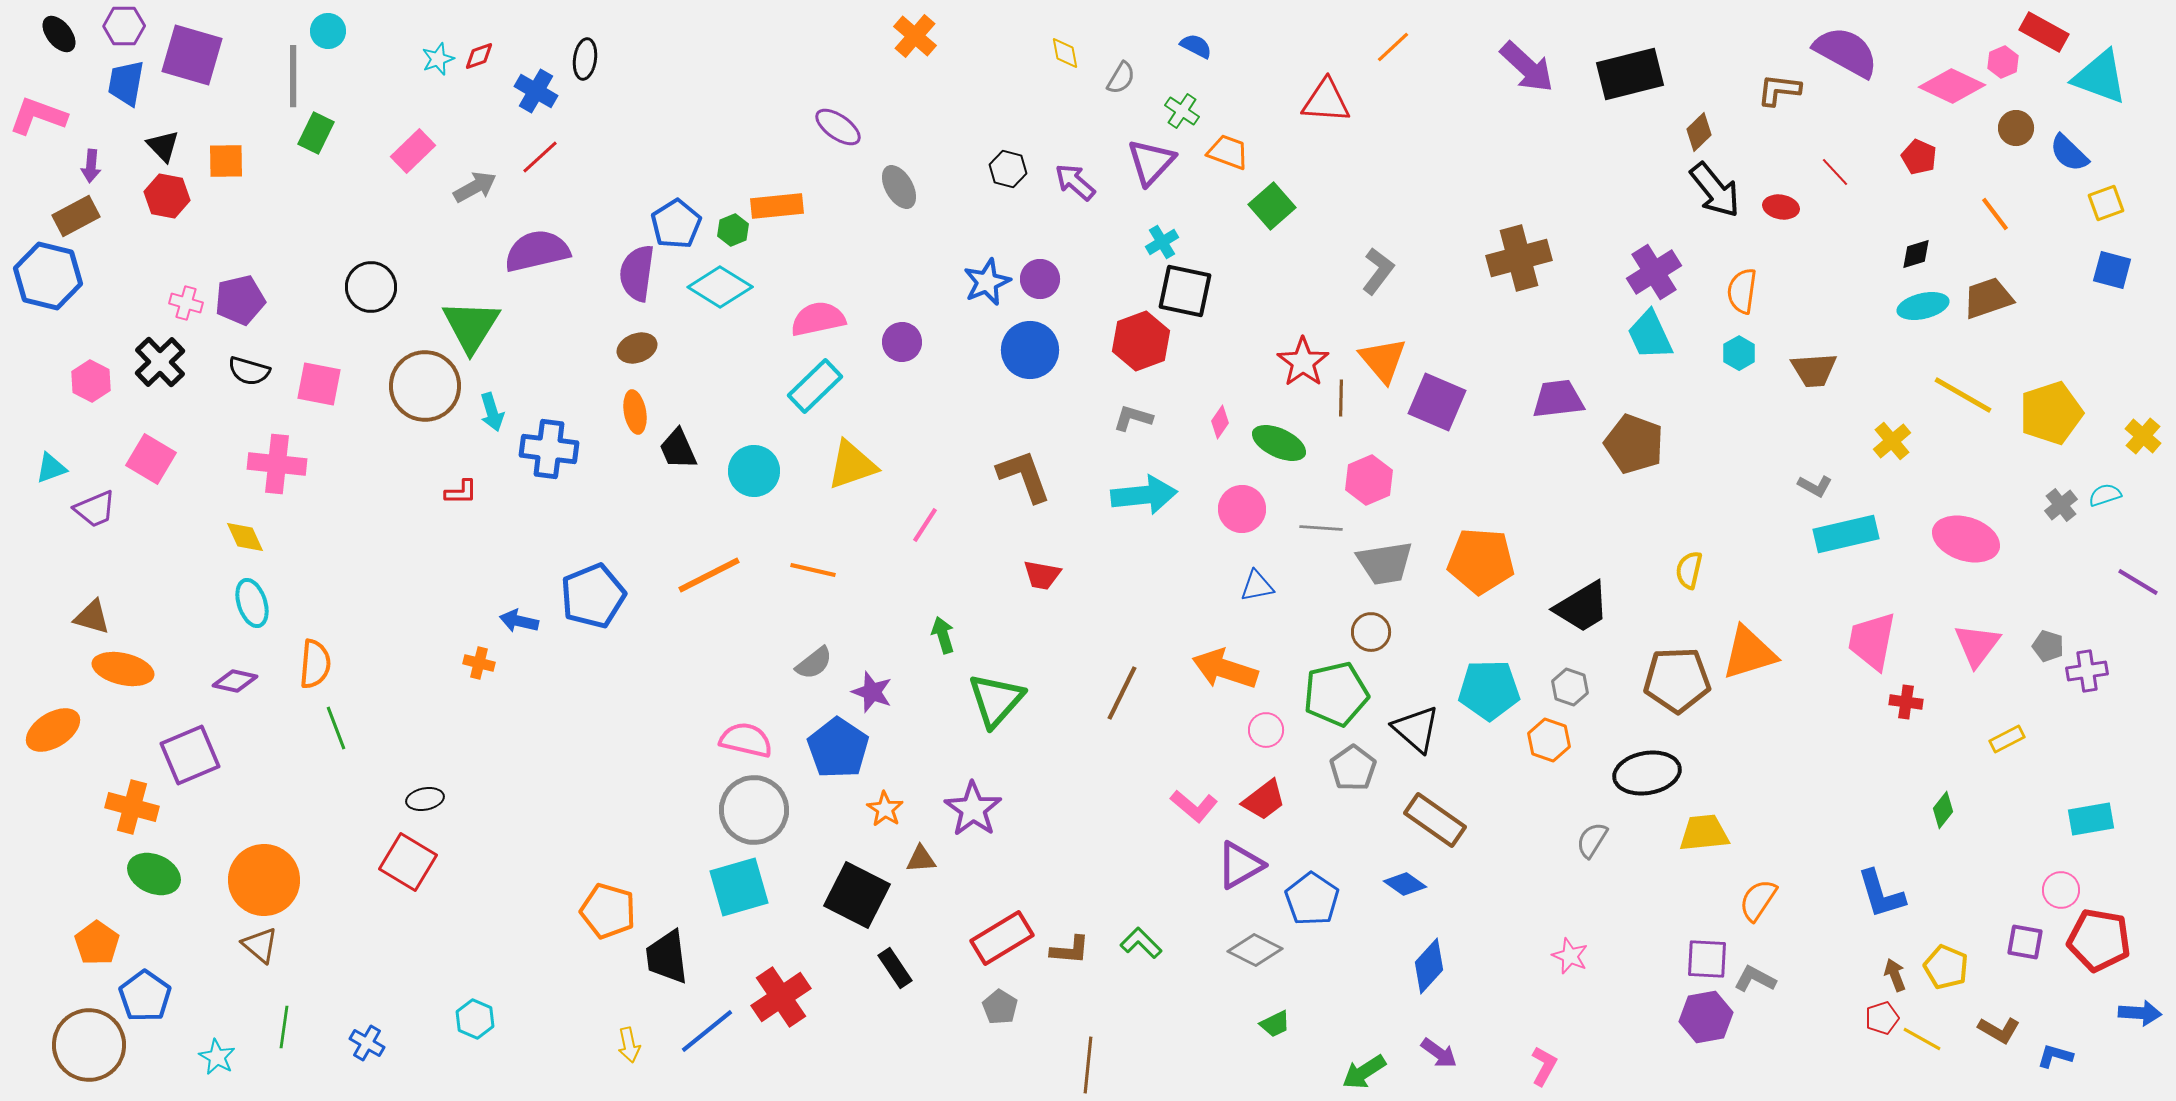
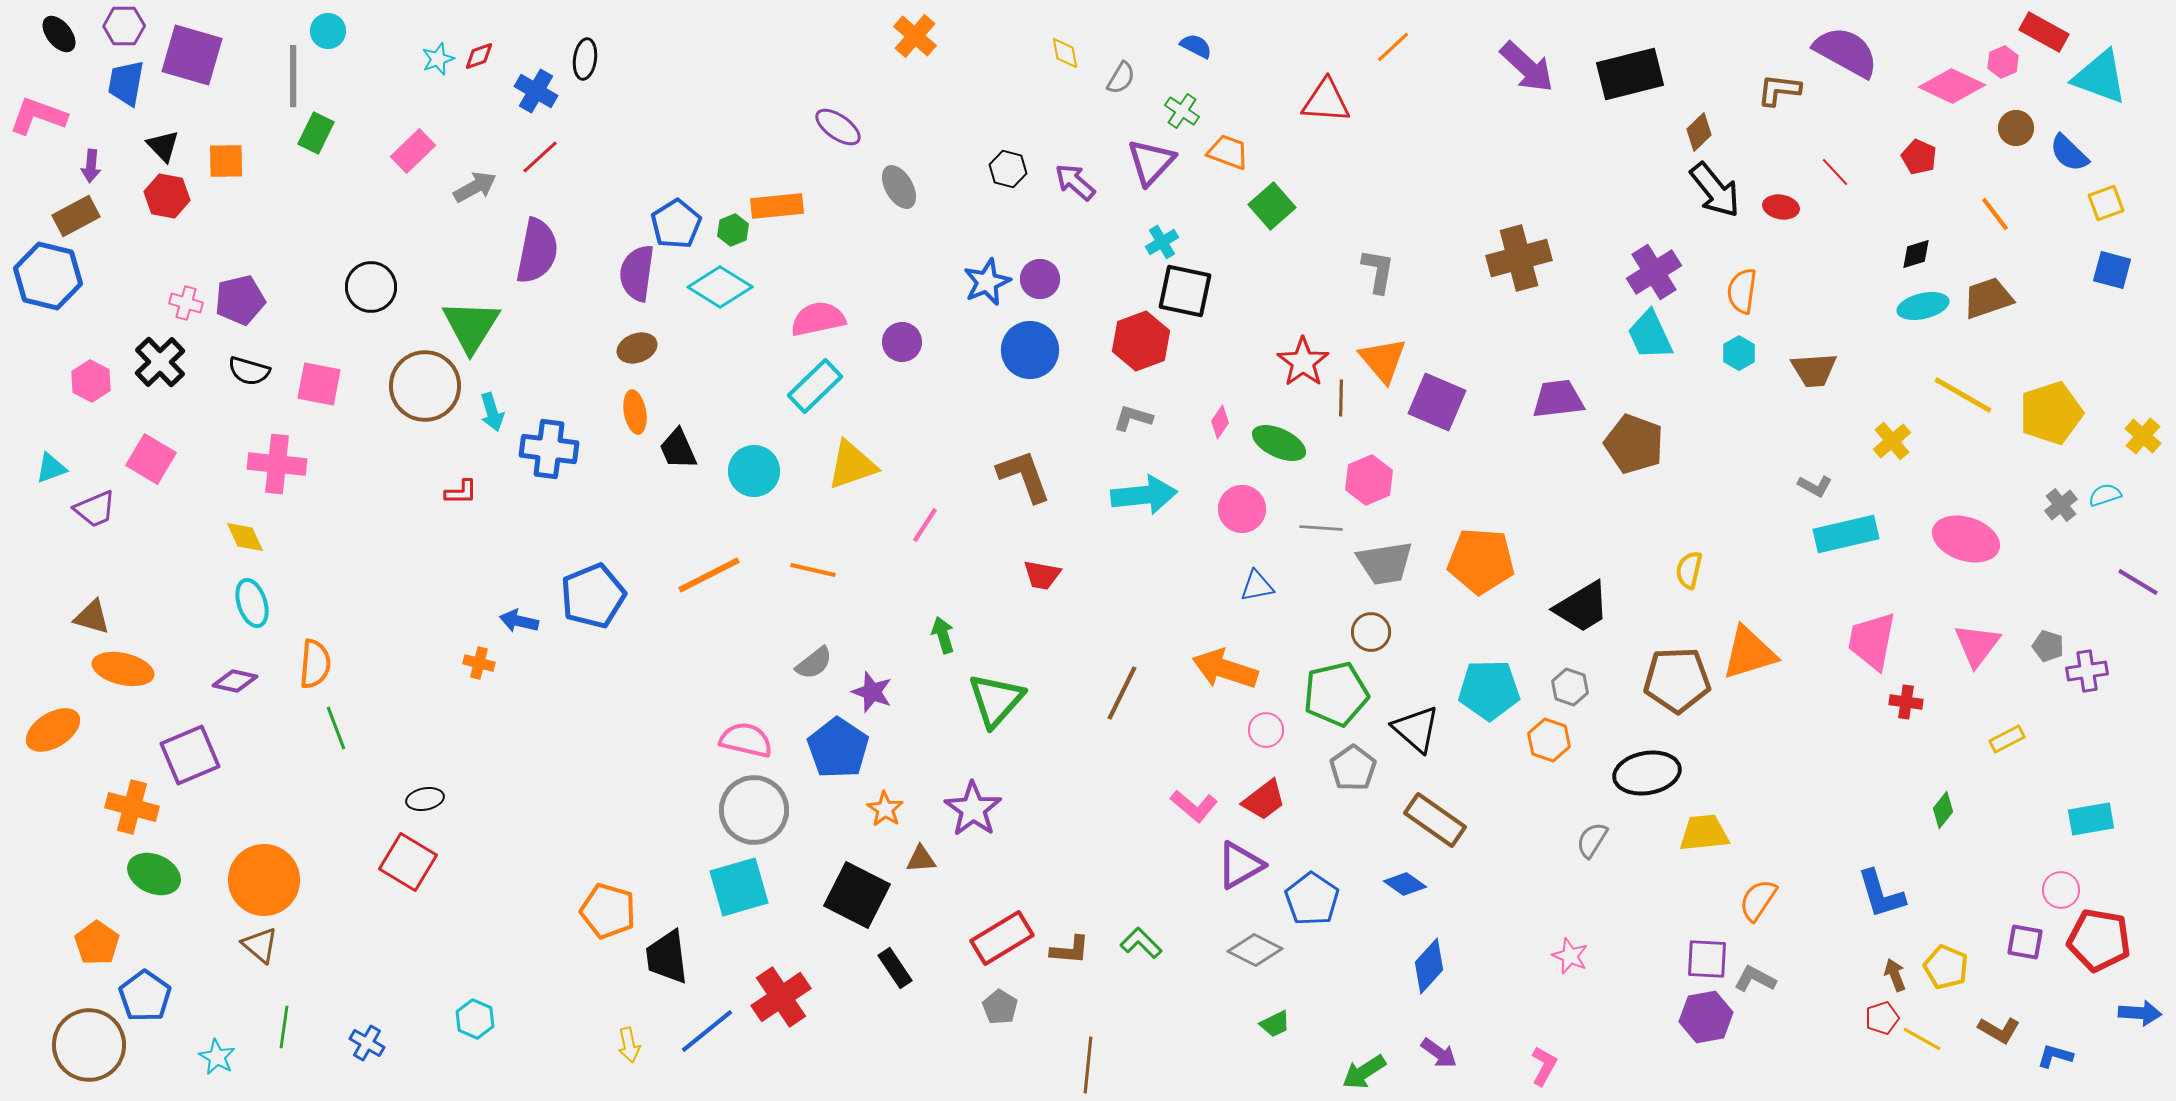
purple semicircle at (537, 251): rotated 114 degrees clockwise
gray L-shape at (1378, 271): rotated 27 degrees counterclockwise
